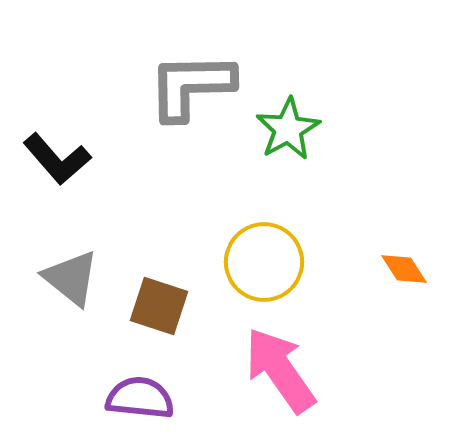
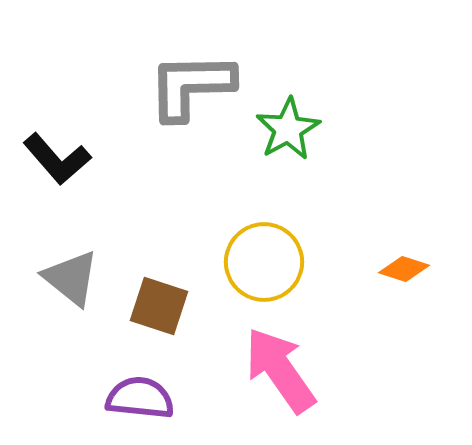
orange diamond: rotated 39 degrees counterclockwise
